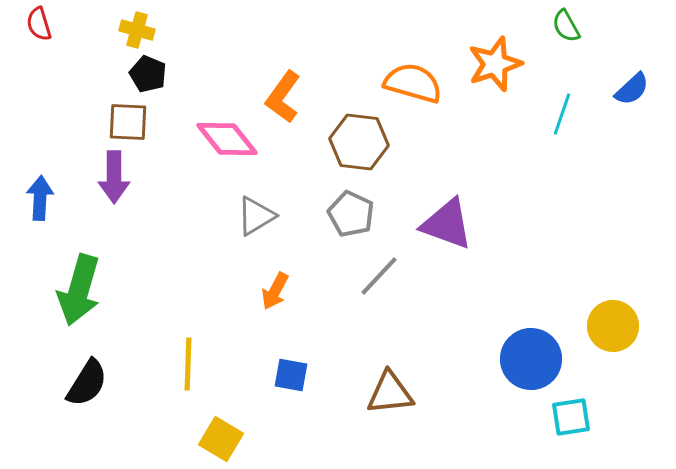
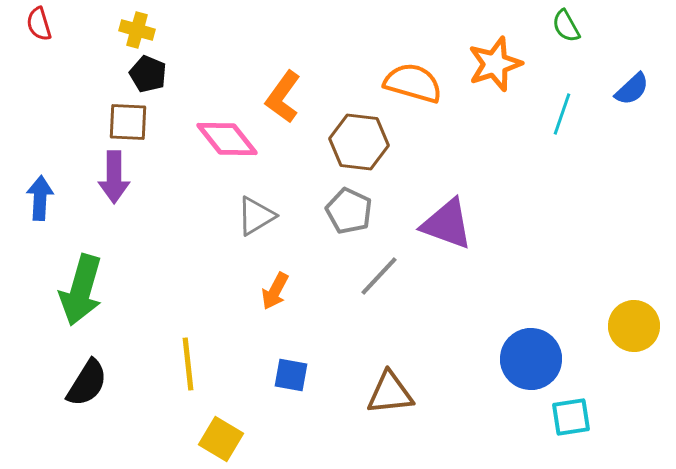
gray pentagon: moved 2 px left, 3 px up
green arrow: moved 2 px right
yellow circle: moved 21 px right
yellow line: rotated 8 degrees counterclockwise
